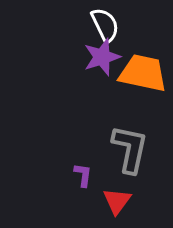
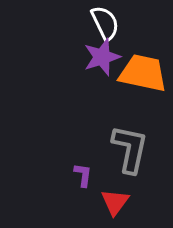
white semicircle: moved 2 px up
red triangle: moved 2 px left, 1 px down
